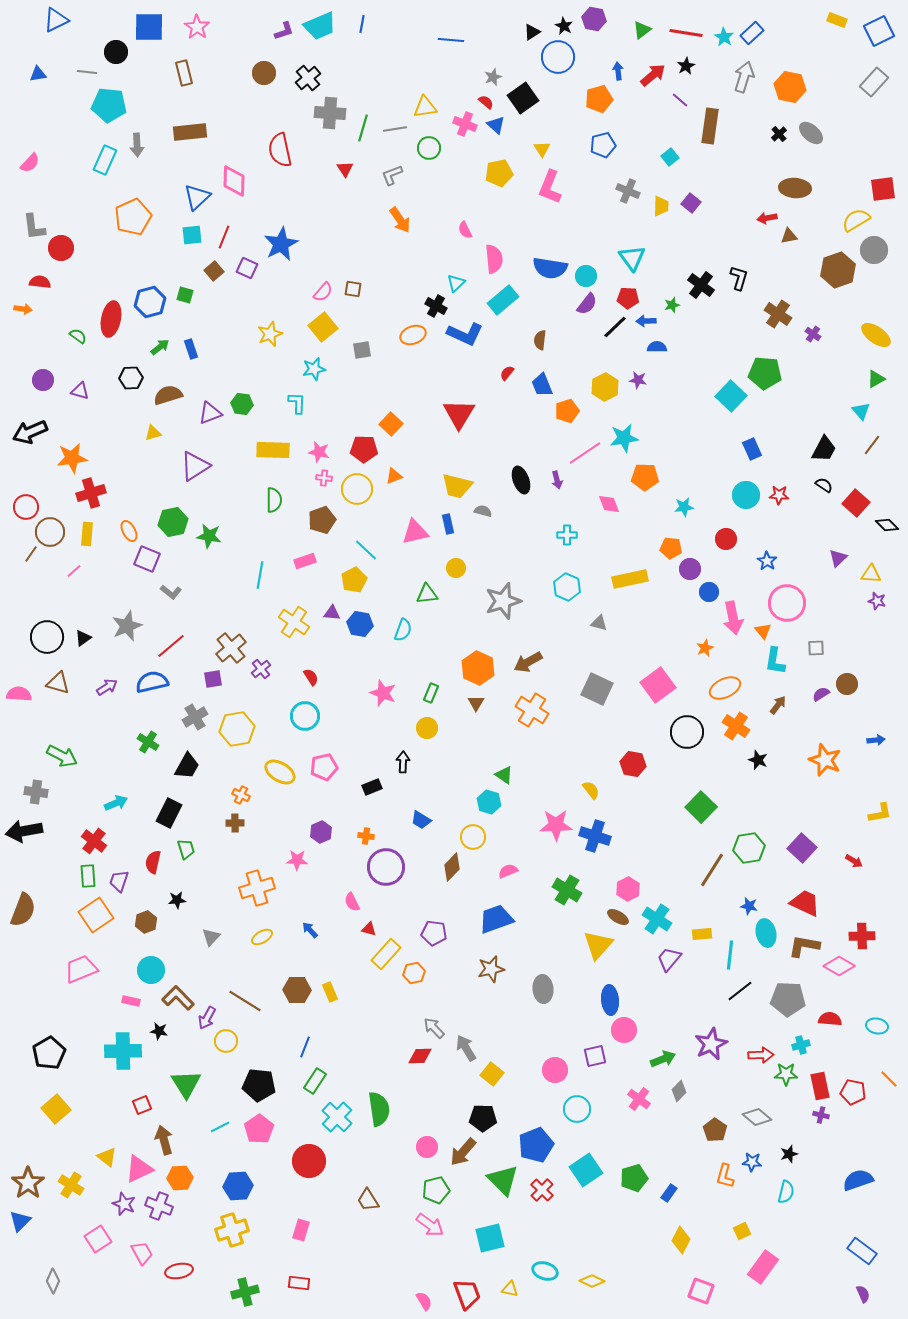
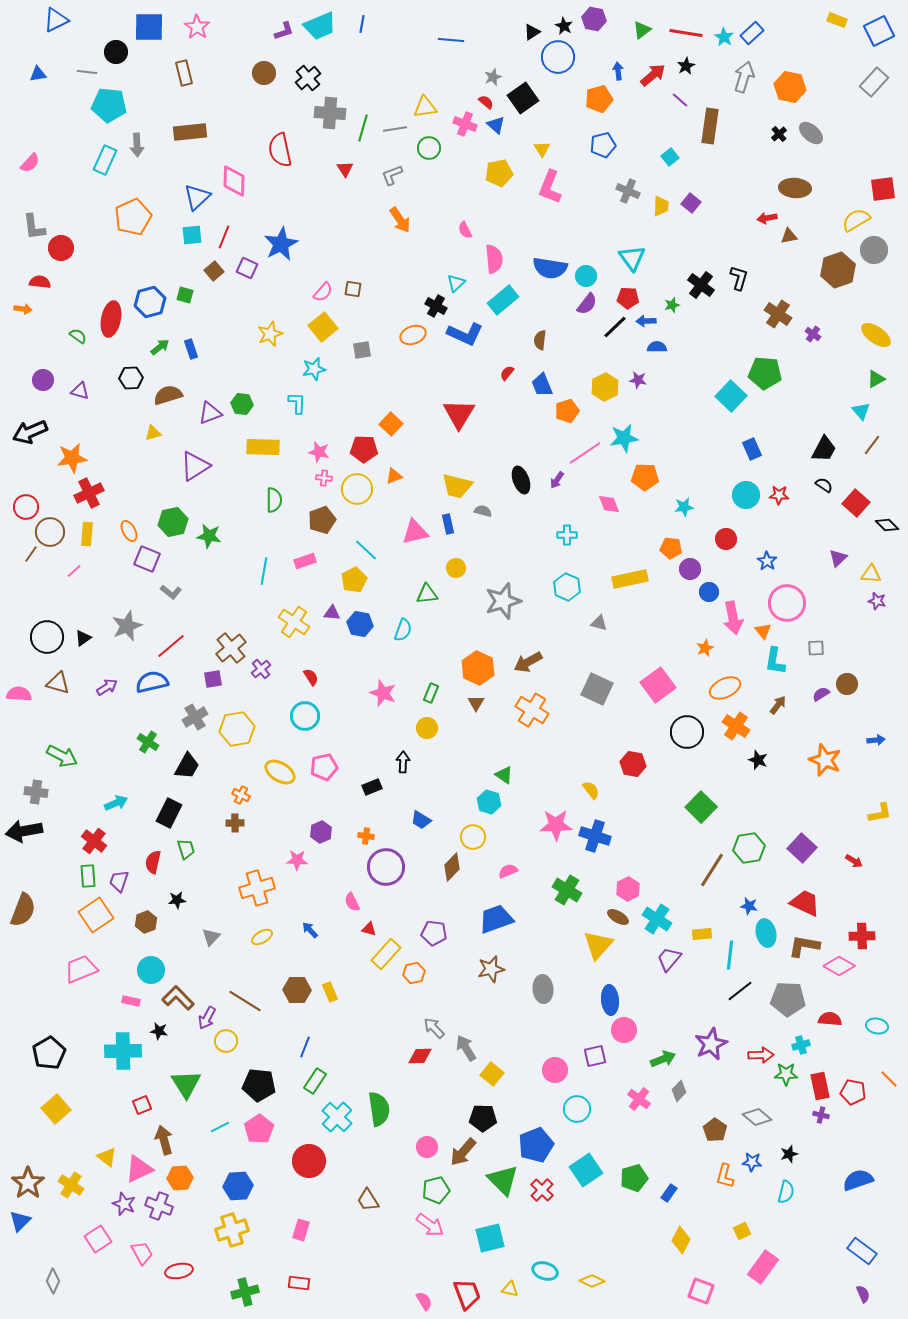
yellow rectangle at (273, 450): moved 10 px left, 3 px up
purple arrow at (557, 480): rotated 48 degrees clockwise
red cross at (91, 493): moved 2 px left; rotated 8 degrees counterclockwise
cyan line at (260, 575): moved 4 px right, 4 px up
